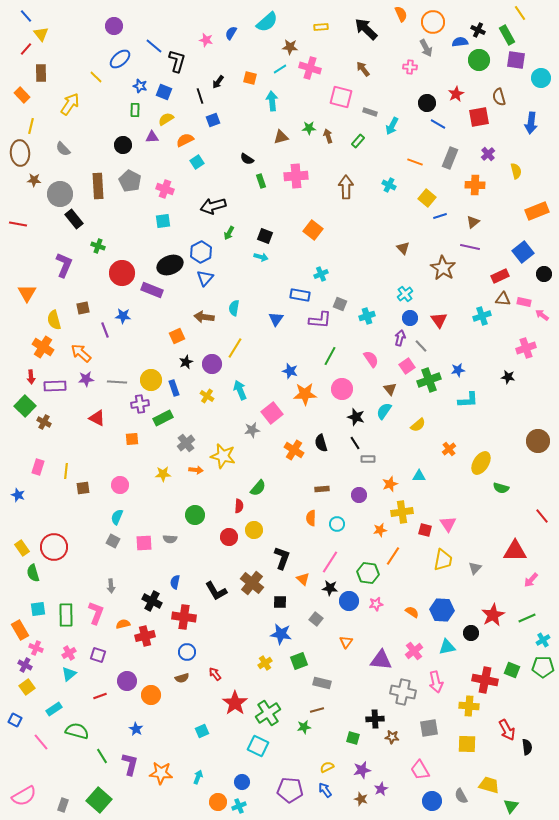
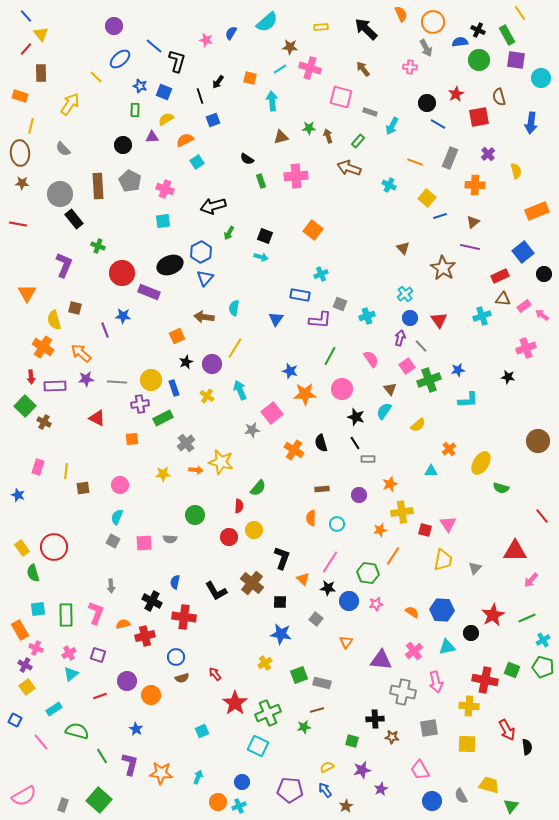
orange rectangle at (22, 95): moved 2 px left, 1 px down; rotated 28 degrees counterclockwise
brown star at (34, 180): moved 12 px left, 3 px down
brown arrow at (346, 187): moved 3 px right, 19 px up; rotated 70 degrees counterclockwise
purple rectangle at (152, 290): moved 3 px left, 2 px down
pink rectangle at (524, 302): moved 4 px down; rotated 48 degrees counterclockwise
brown square at (83, 308): moved 8 px left; rotated 24 degrees clockwise
yellow star at (223, 456): moved 2 px left, 6 px down
cyan triangle at (419, 476): moved 12 px right, 5 px up
black star at (330, 588): moved 2 px left
blue circle at (187, 652): moved 11 px left, 5 px down
green square at (299, 661): moved 14 px down
green pentagon at (543, 667): rotated 15 degrees clockwise
cyan triangle at (69, 674): moved 2 px right
green cross at (268, 713): rotated 10 degrees clockwise
green square at (353, 738): moved 1 px left, 3 px down
brown star at (361, 799): moved 15 px left, 7 px down; rotated 24 degrees clockwise
